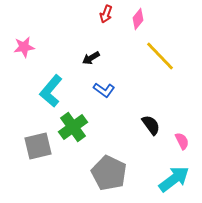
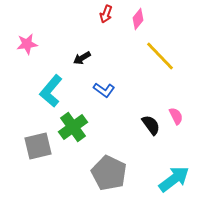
pink star: moved 3 px right, 3 px up
black arrow: moved 9 px left
pink semicircle: moved 6 px left, 25 px up
